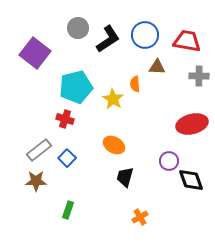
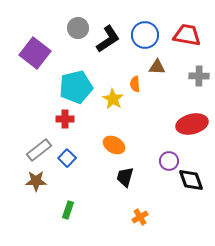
red trapezoid: moved 6 px up
red cross: rotated 18 degrees counterclockwise
